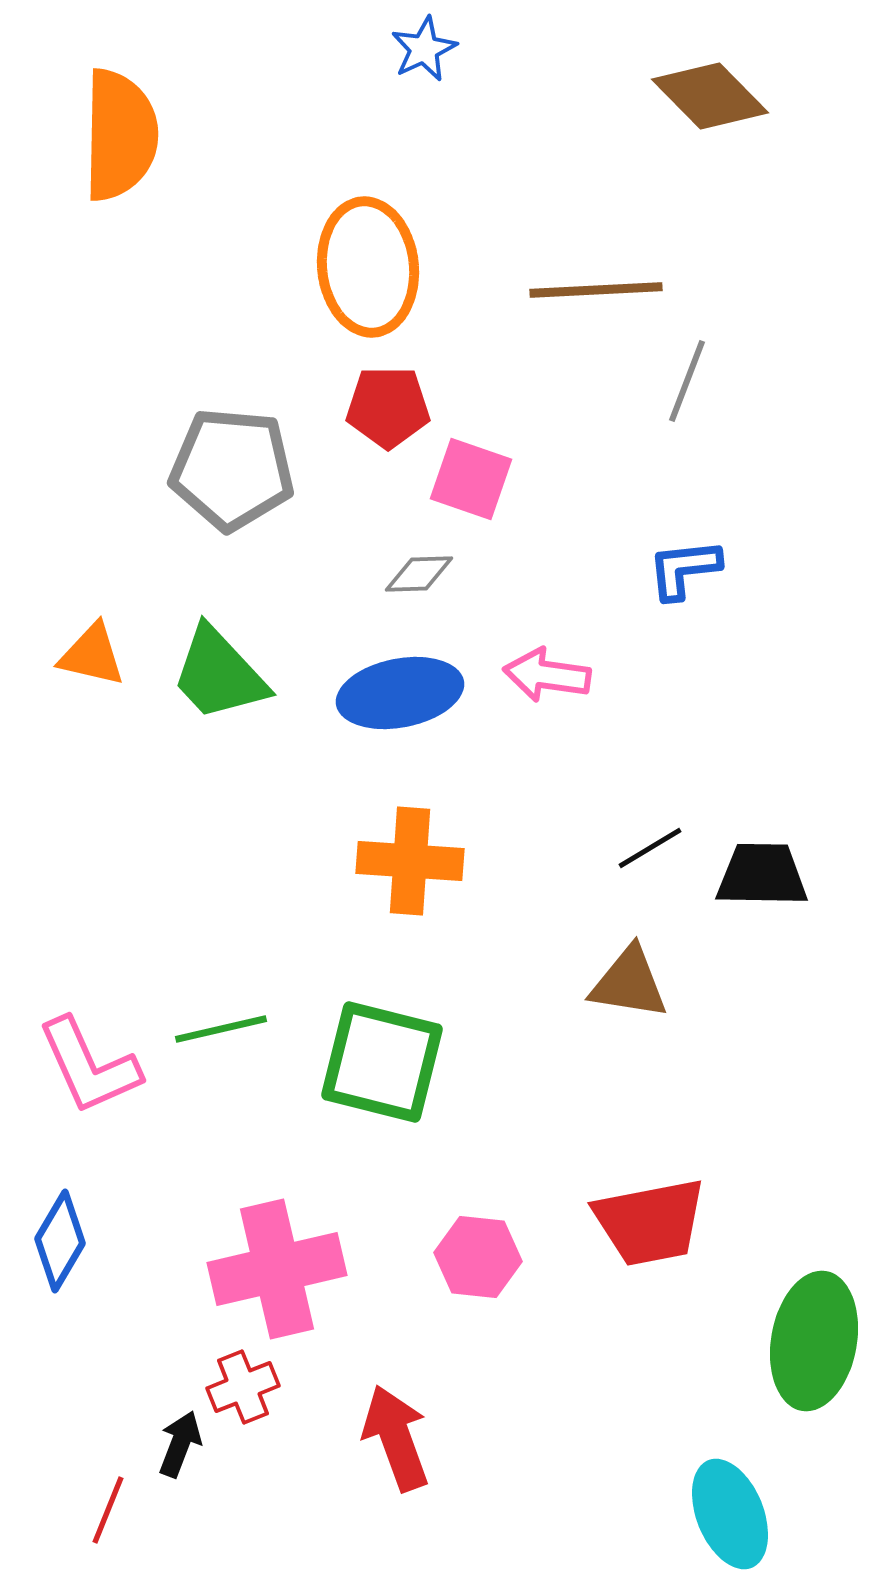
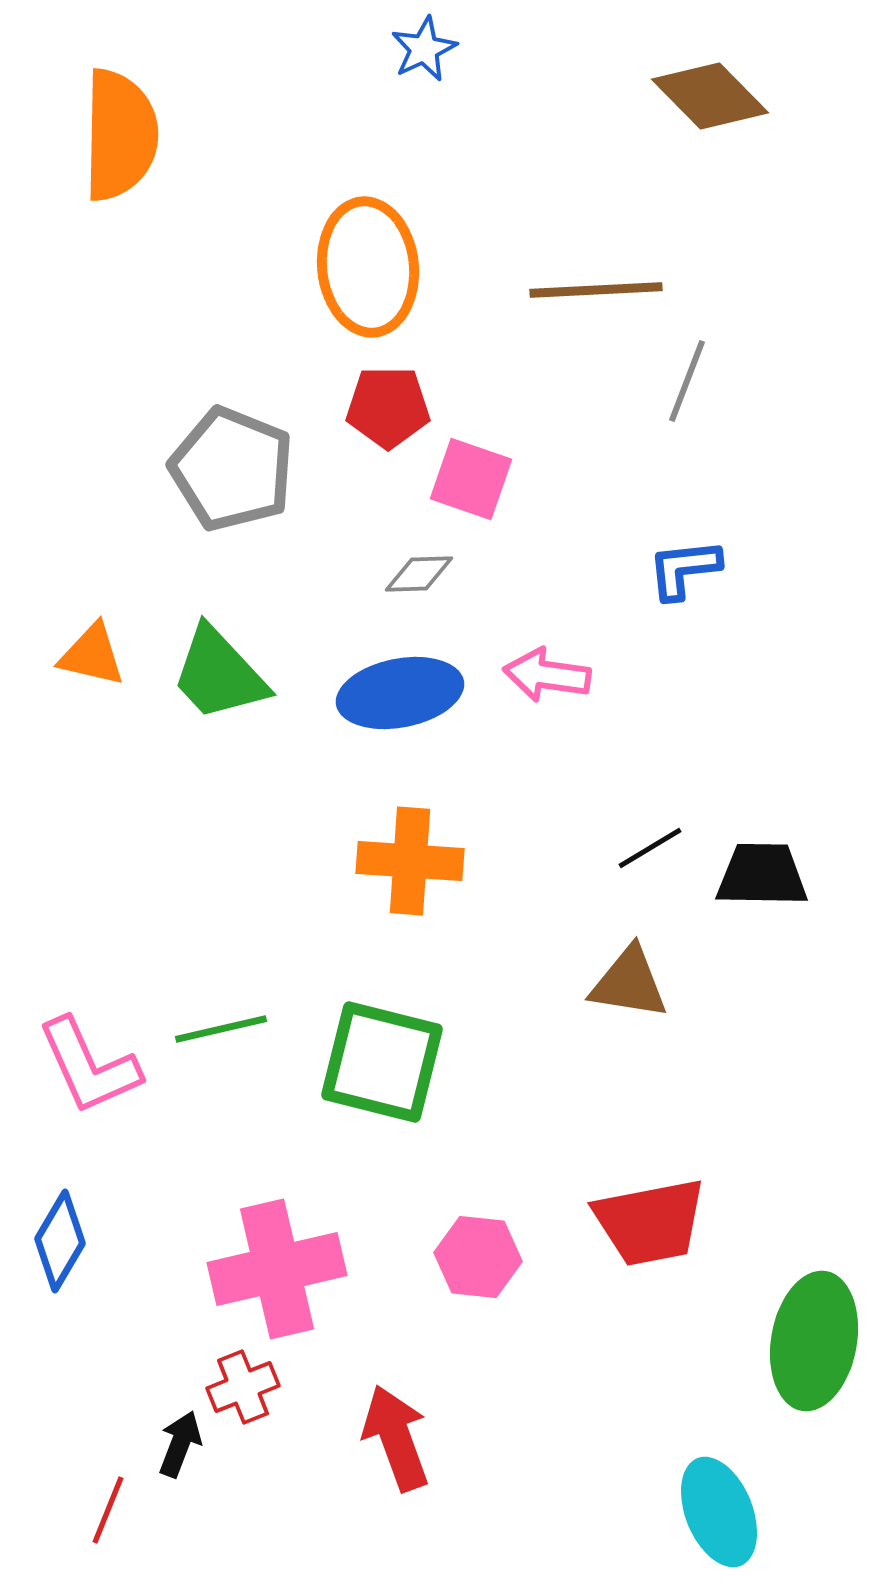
gray pentagon: rotated 17 degrees clockwise
cyan ellipse: moved 11 px left, 2 px up
